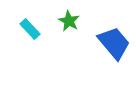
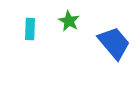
cyan rectangle: rotated 45 degrees clockwise
